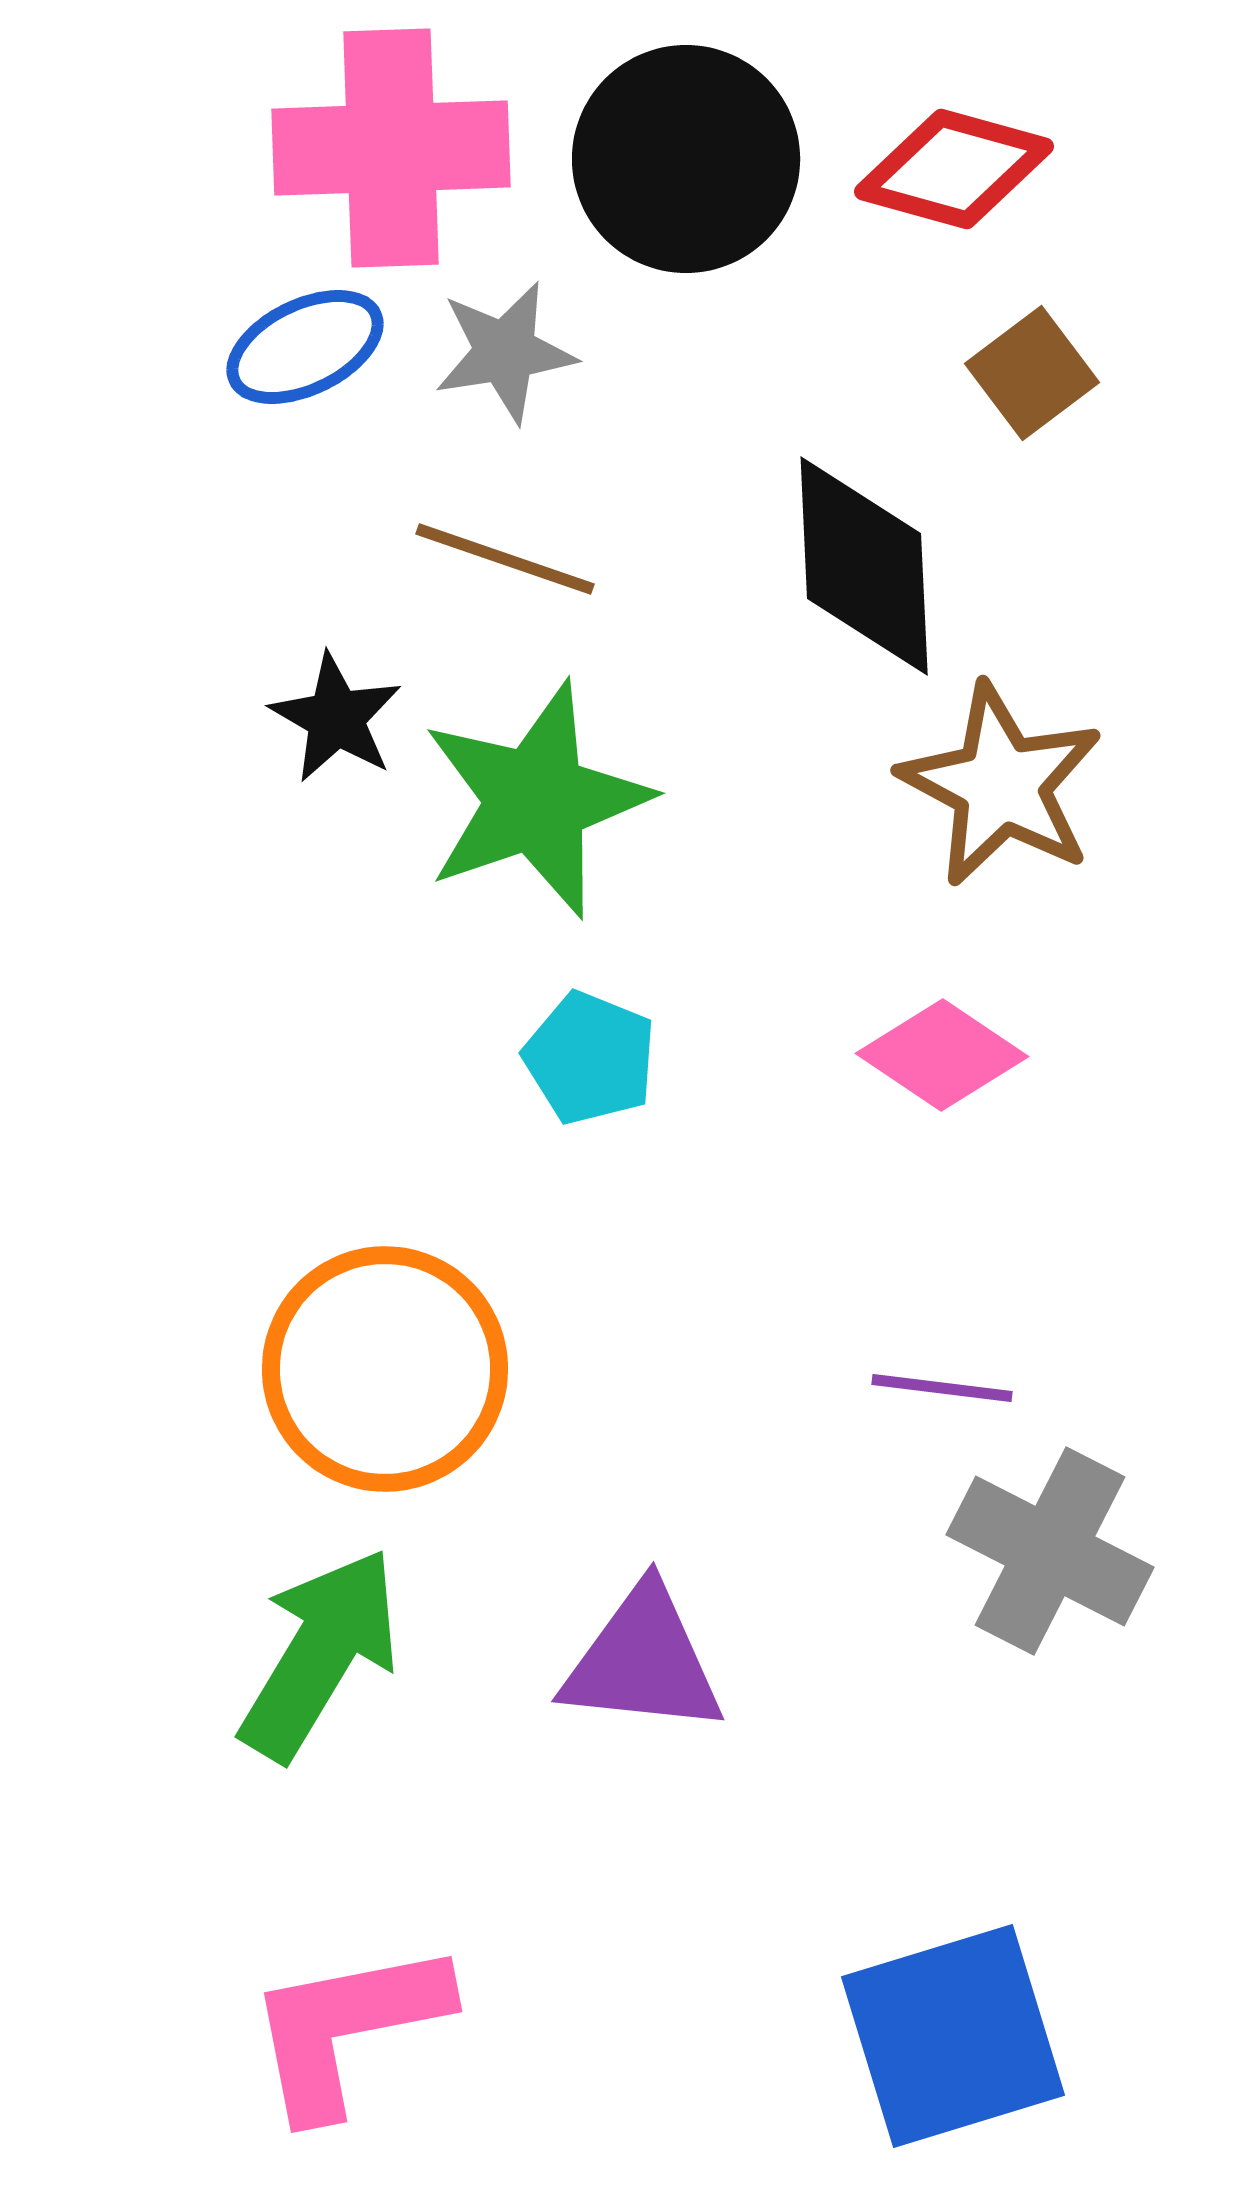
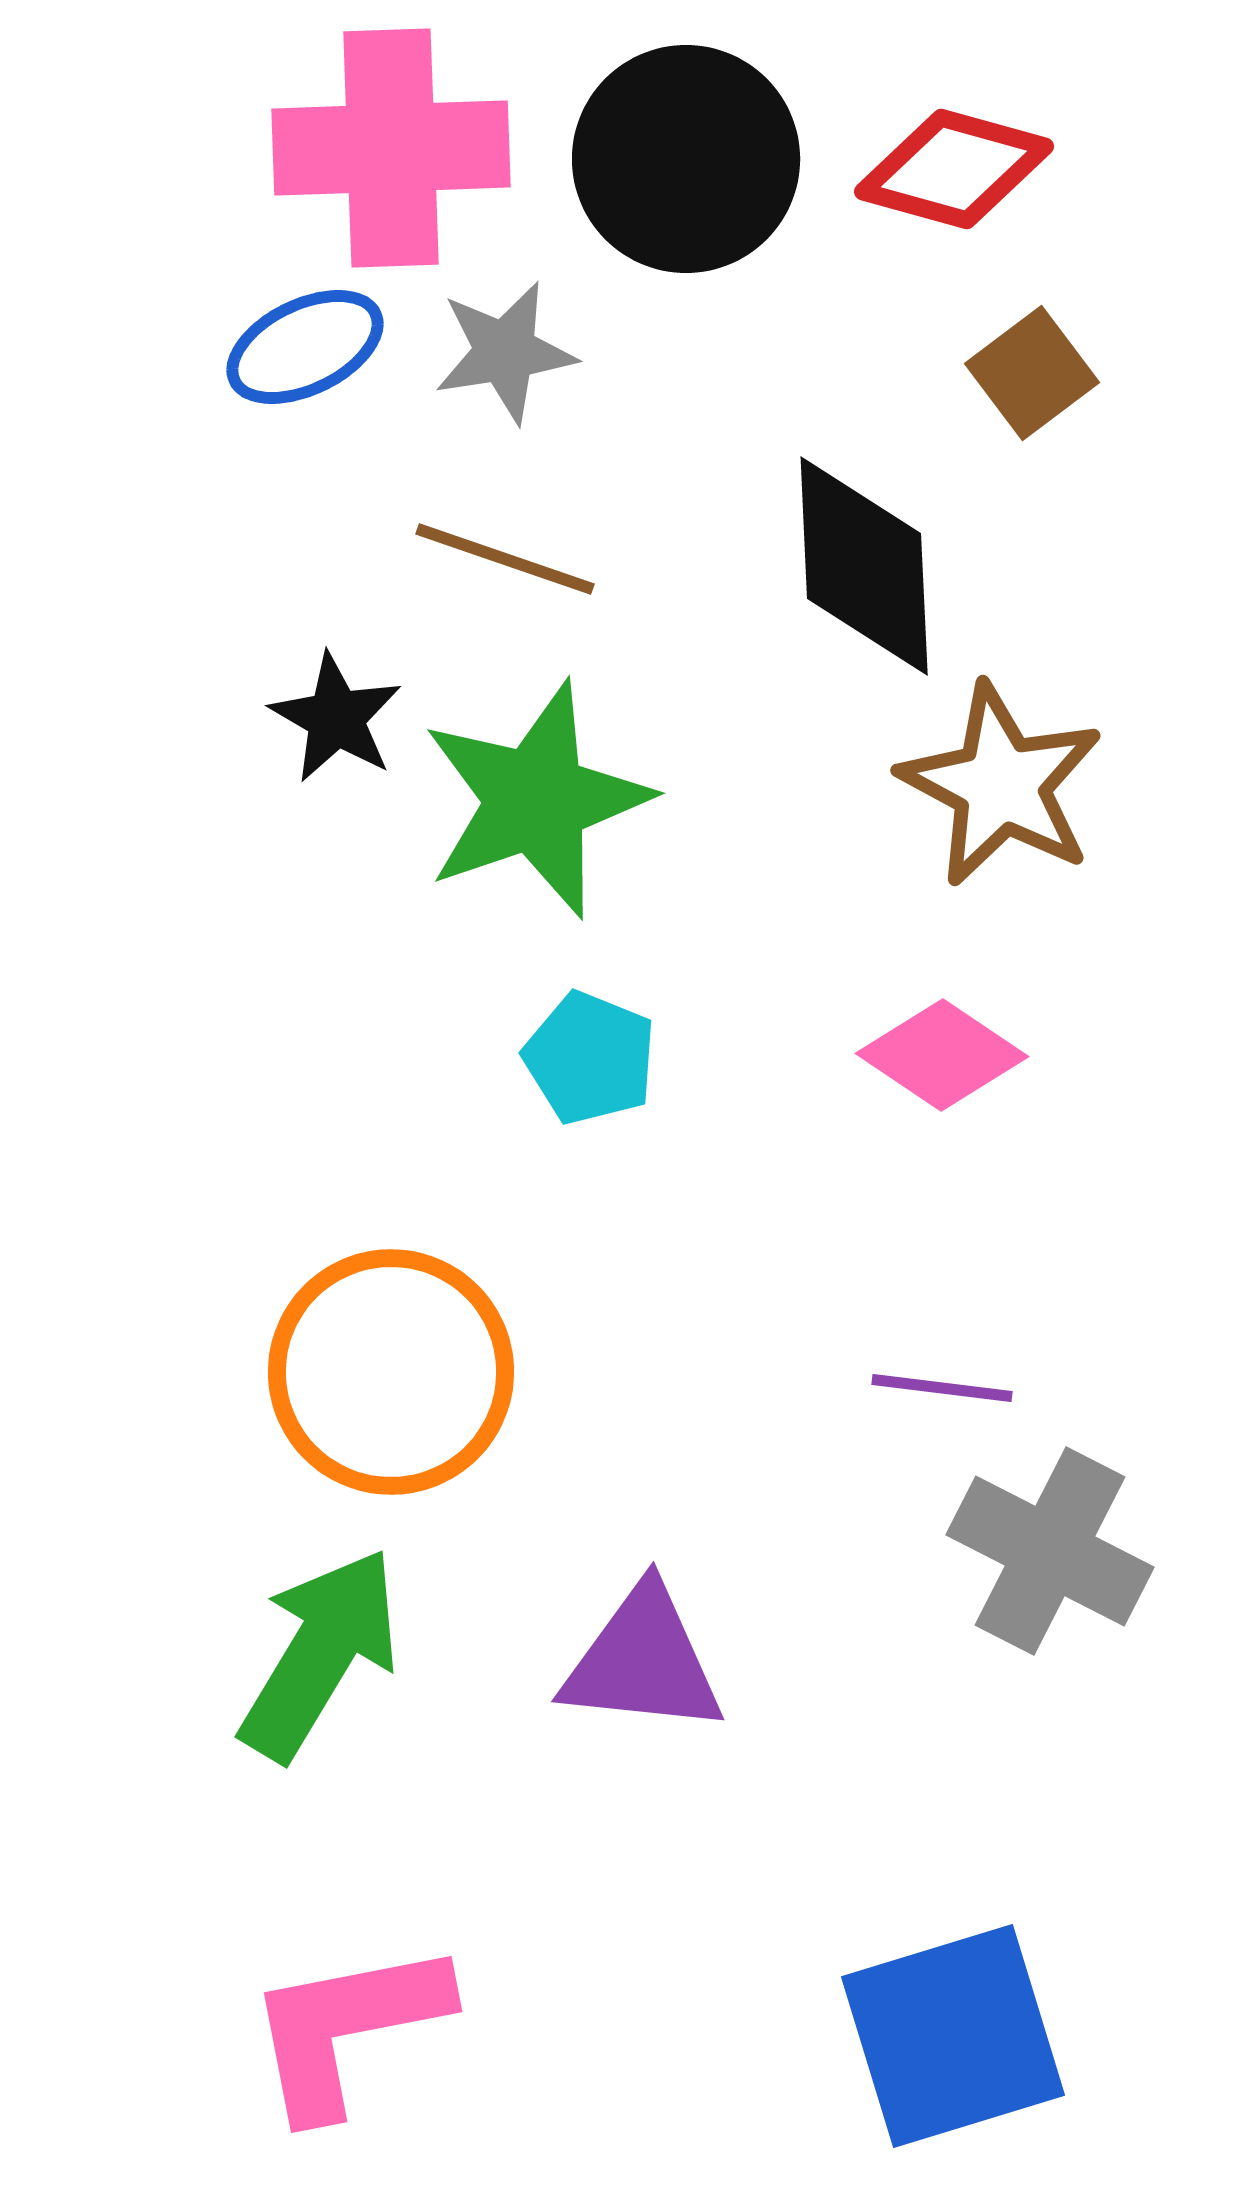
orange circle: moved 6 px right, 3 px down
